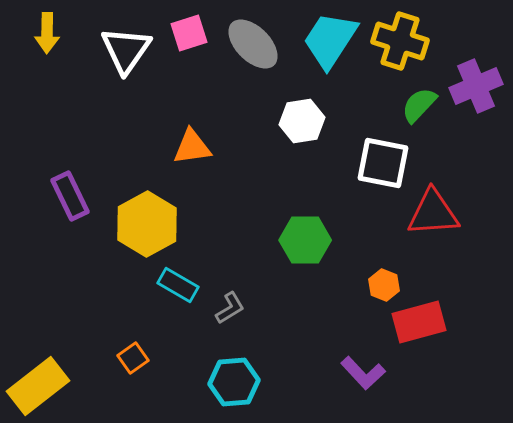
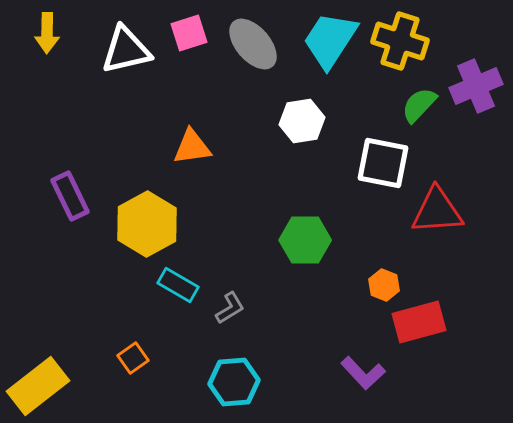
gray ellipse: rotated 4 degrees clockwise
white triangle: rotated 42 degrees clockwise
red triangle: moved 4 px right, 2 px up
